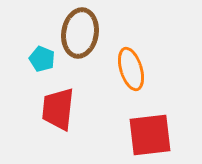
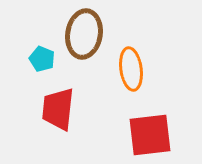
brown ellipse: moved 4 px right, 1 px down
orange ellipse: rotated 9 degrees clockwise
